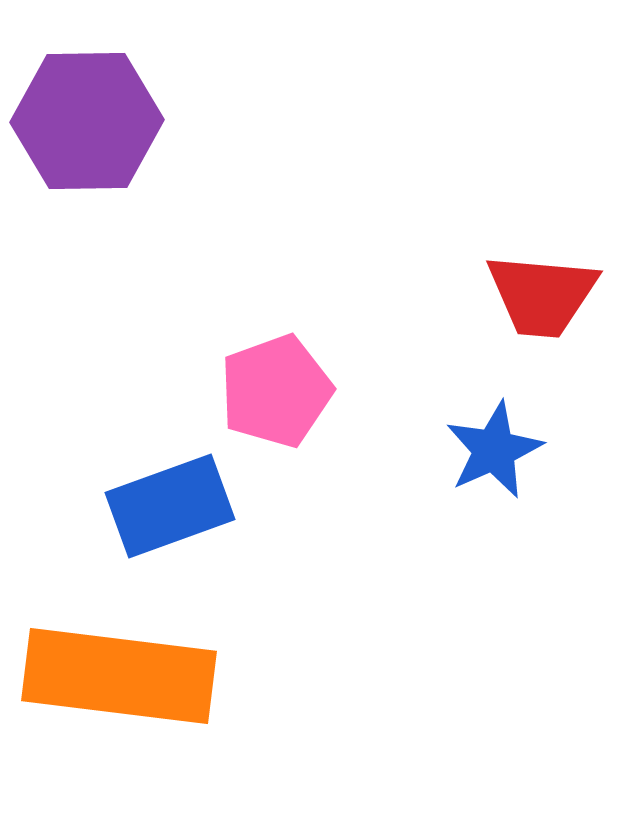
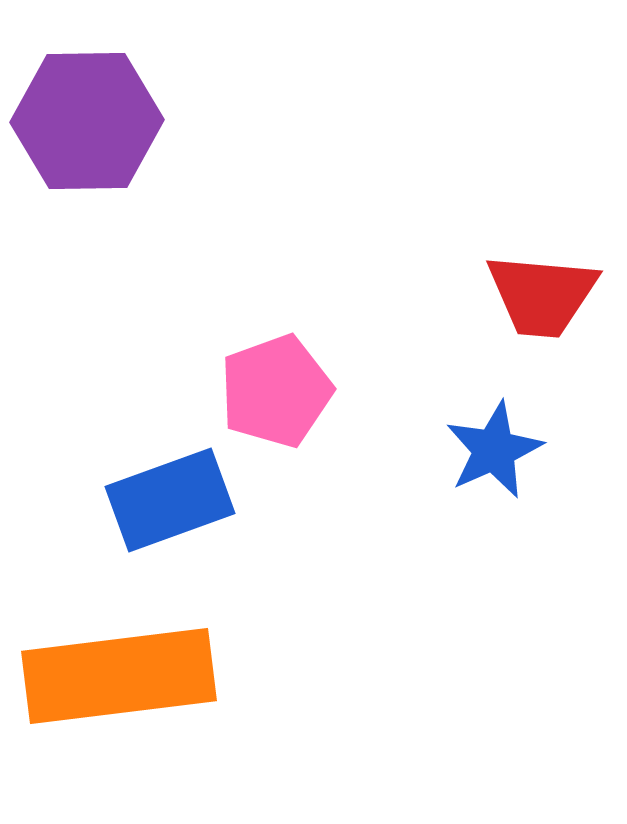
blue rectangle: moved 6 px up
orange rectangle: rotated 14 degrees counterclockwise
